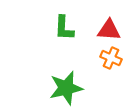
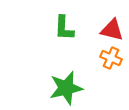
red triangle: moved 3 px right; rotated 10 degrees clockwise
